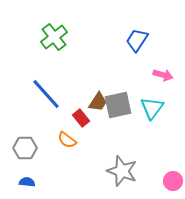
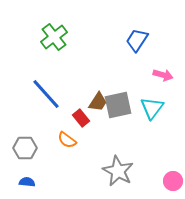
gray star: moved 4 px left; rotated 8 degrees clockwise
